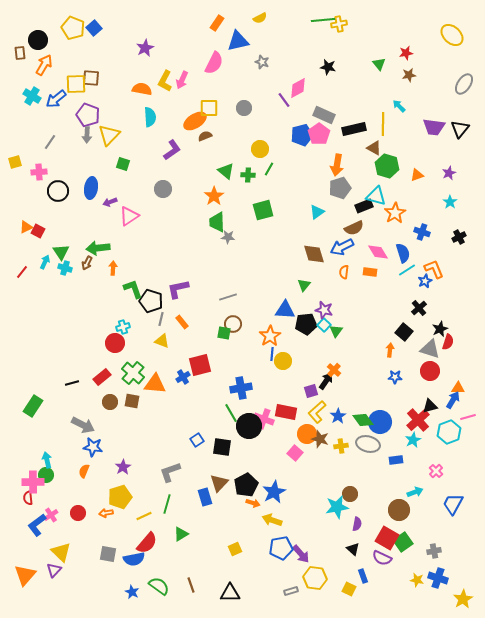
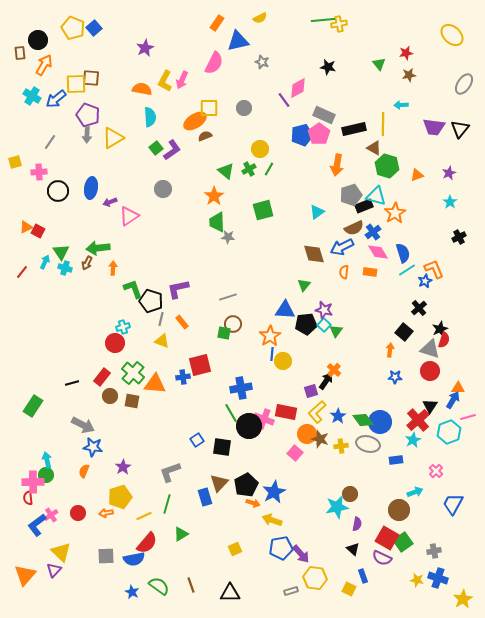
cyan arrow at (399, 106): moved 2 px right, 1 px up; rotated 48 degrees counterclockwise
yellow triangle at (109, 135): moved 4 px right, 3 px down; rotated 15 degrees clockwise
green square at (123, 164): moved 33 px right, 16 px up; rotated 32 degrees clockwise
green cross at (248, 175): moved 1 px right, 6 px up; rotated 32 degrees counterclockwise
gray pentagon at (340, 188): moved 11 px right, 7 px down
blue cross at (422, 232): moved 49 px left; rotated 35 degrees clockwise
red semicircle at (448, 342): moved 4 px left, 2 px up
red rectangle at (102, 377): rotated 12 degrees counterclockwise
blue cross at (183, 377): rotated 24 degrees clockwise
brown circle at (110, 402): moved 6 px up
black triangle at (430, 406): rotated 42 degrees counterclockwise
gray square at (108, 554): moved 2 px left, 2 px down; rotated 12 degrees counterclockwise
